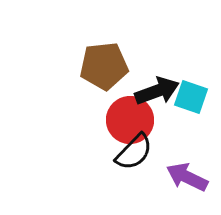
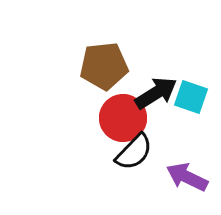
black arrow: moved 1 px left, 2 px down; rotated 12 degrees counterclockwise
red circle: moved 7 px left, 2 px up
